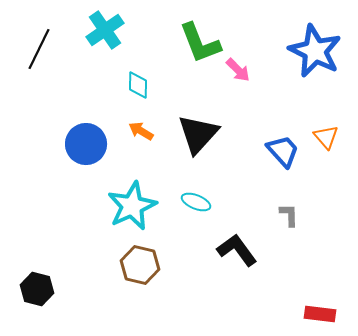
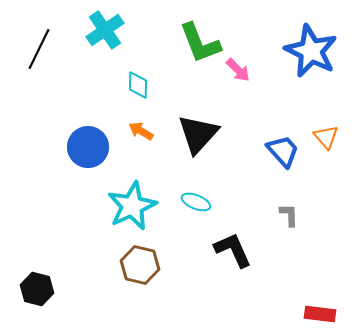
blue star: moved 4 px left
blue circle: moved 2 px right, 3 px down
black L-shape: moved 4 px left; rotated 12 degrees clockwise
